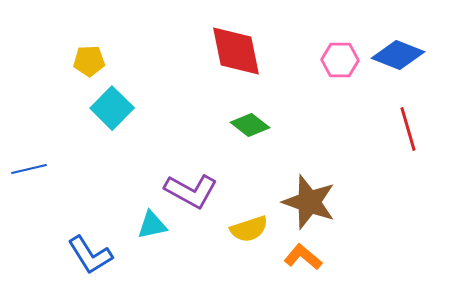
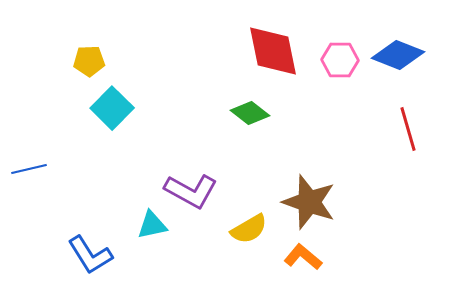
red diamond: moved 37 px right
green diamond: moved 12 px up
yellow semicircle: rotated 12 degrees counterclockwise
